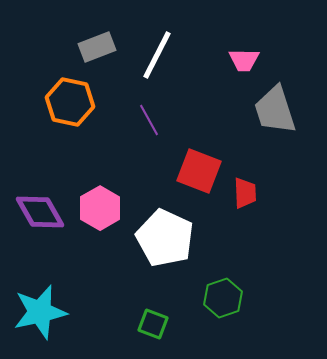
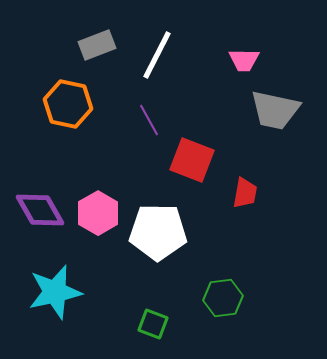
gray rectangle: moved 2 px up
orange hexagon: moved 2 px left, 2 px down
gray trapezoid: rotated 60 degrees counterclockwise
red square: moved 7 px left, 11 px up
red trapezoid: rotated 12 degrees clockwise
pink hexagon: moved 2 px left, 5 px down
purple diamond: moved 2 px up
white pentagon: moved 7 px left, 6 px up; rotated 24 degrees counterclockwise
green hexagon: rotated 12 degrees clockwise
cyan star: moved 15 px right, 20 px up
